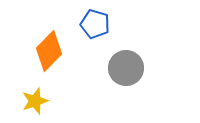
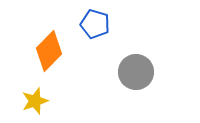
gray circle: moved 10 px right, 4 px down
